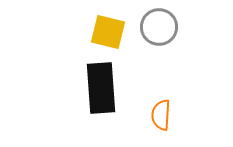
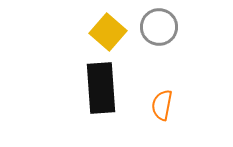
yellow square: rotated 27 degrees clockwise
orange semicircle: moved 1 px right, 10 px up; rotated 8 degrees clockwise
